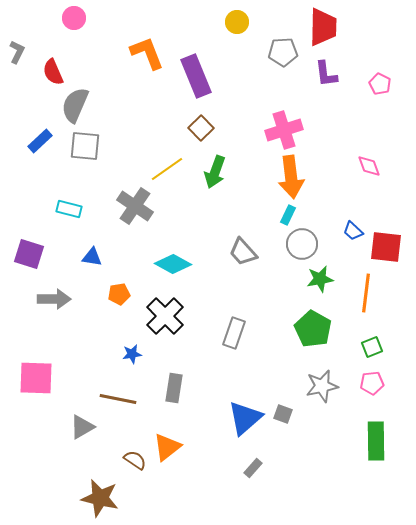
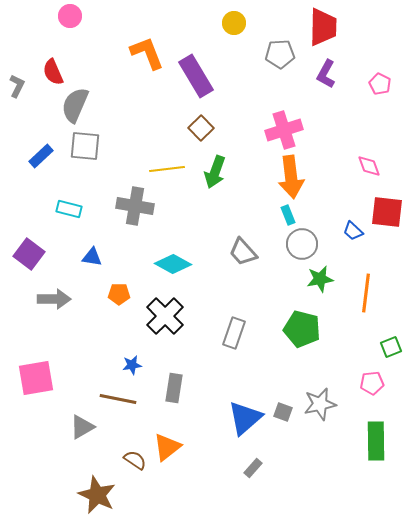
pink circle at (74, 18): moved 4 px left, 2 px up
yellow circle at (237, 22): moved 3 px left, 1 px down
gray L-shape at (17, 52): moved 34 px down
gray pentagon at (283, 52): moved 3 px left, 2 px down
purple L-shape at (326, 74): rotated 36 degrees clockwise
purple rectangle at (196, 76): rotated 9 degrees counterclockwise
blue rectangle at (40, 141): moved 1 px right, 15 px down
yellow line at (167, 169): rotated 28 degrees clockwise
gray cross at (135, 206): rotated 24 degrees counterclockwise
cyan rectangle at (288, 215): rotated 48 degrees counterclockwise
red square at (386, 247): moved 1 px right, 35 px up
purple square at (29, 254): rotated 20 degrees clockwise
orange pentagon at (119, 294): rotated 10 degrees clockwise
green pentagon at (313, 329): moved 11 px left; rotated 15 degrees counterclockwise
green square at (372, 347): moved 19 px right
blue star at (132, 354): moved 11 px down
pink square at (36, 378): rotated 12 degrees counterclockwise
gray star at (322, 386): moved 2 px left, 18 px down
gray square at (283, 414): moved 2 px up
brown star at (100, 498): moved 3 px left, 3 px up; rotated 12 degrees clockwise
